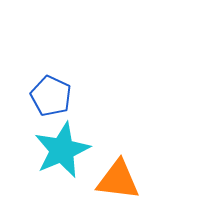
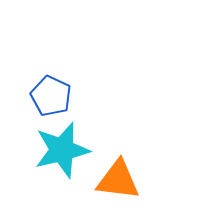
cyan star: rotated 10 degrees clockwise
